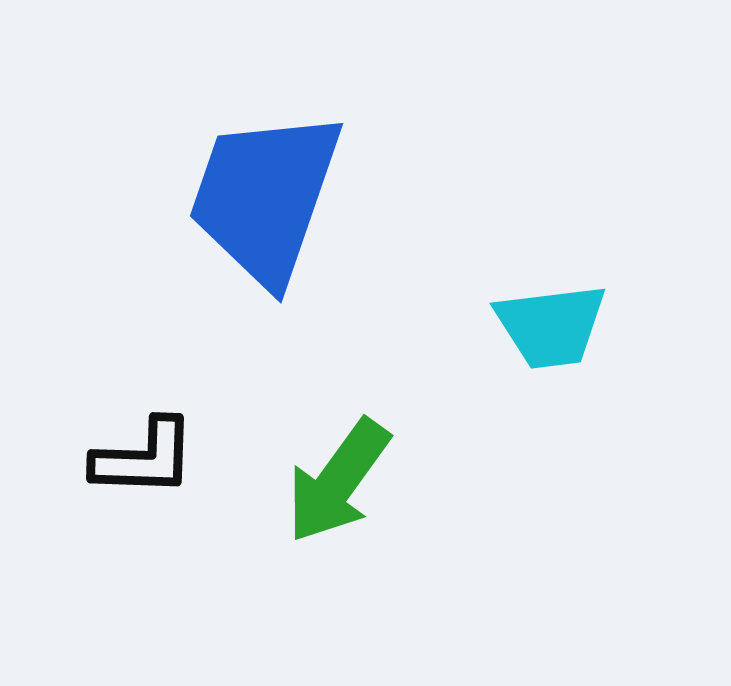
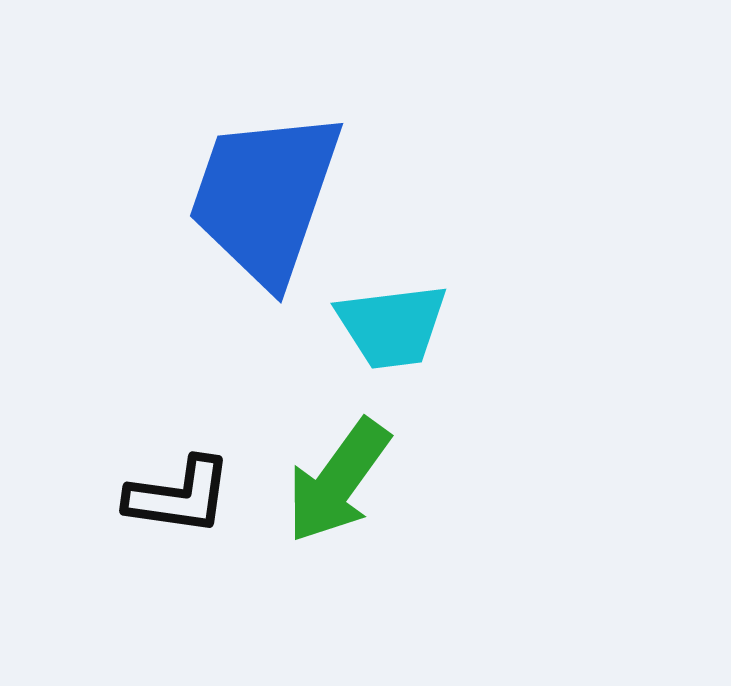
cyan trapezoid: moved 159 px left
black L-shape: moved 35 px right, 38 px down; rotated 6 degrees clockwise
